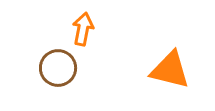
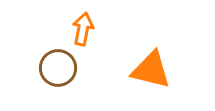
orange triangle: moved 19 px left
